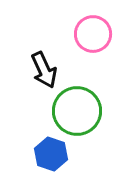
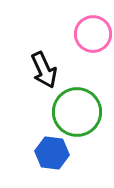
green circle: moved 1 px down
blue hexagon: moved 1 px right, 1 px up; rotated 12 degrees counterclockwise
